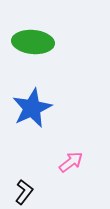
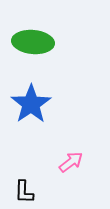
blue star: moved 1 px left, 4 px up; rotated 9 degrees counterclockwise
black L-shape: rotated 145 degrees clockwise
